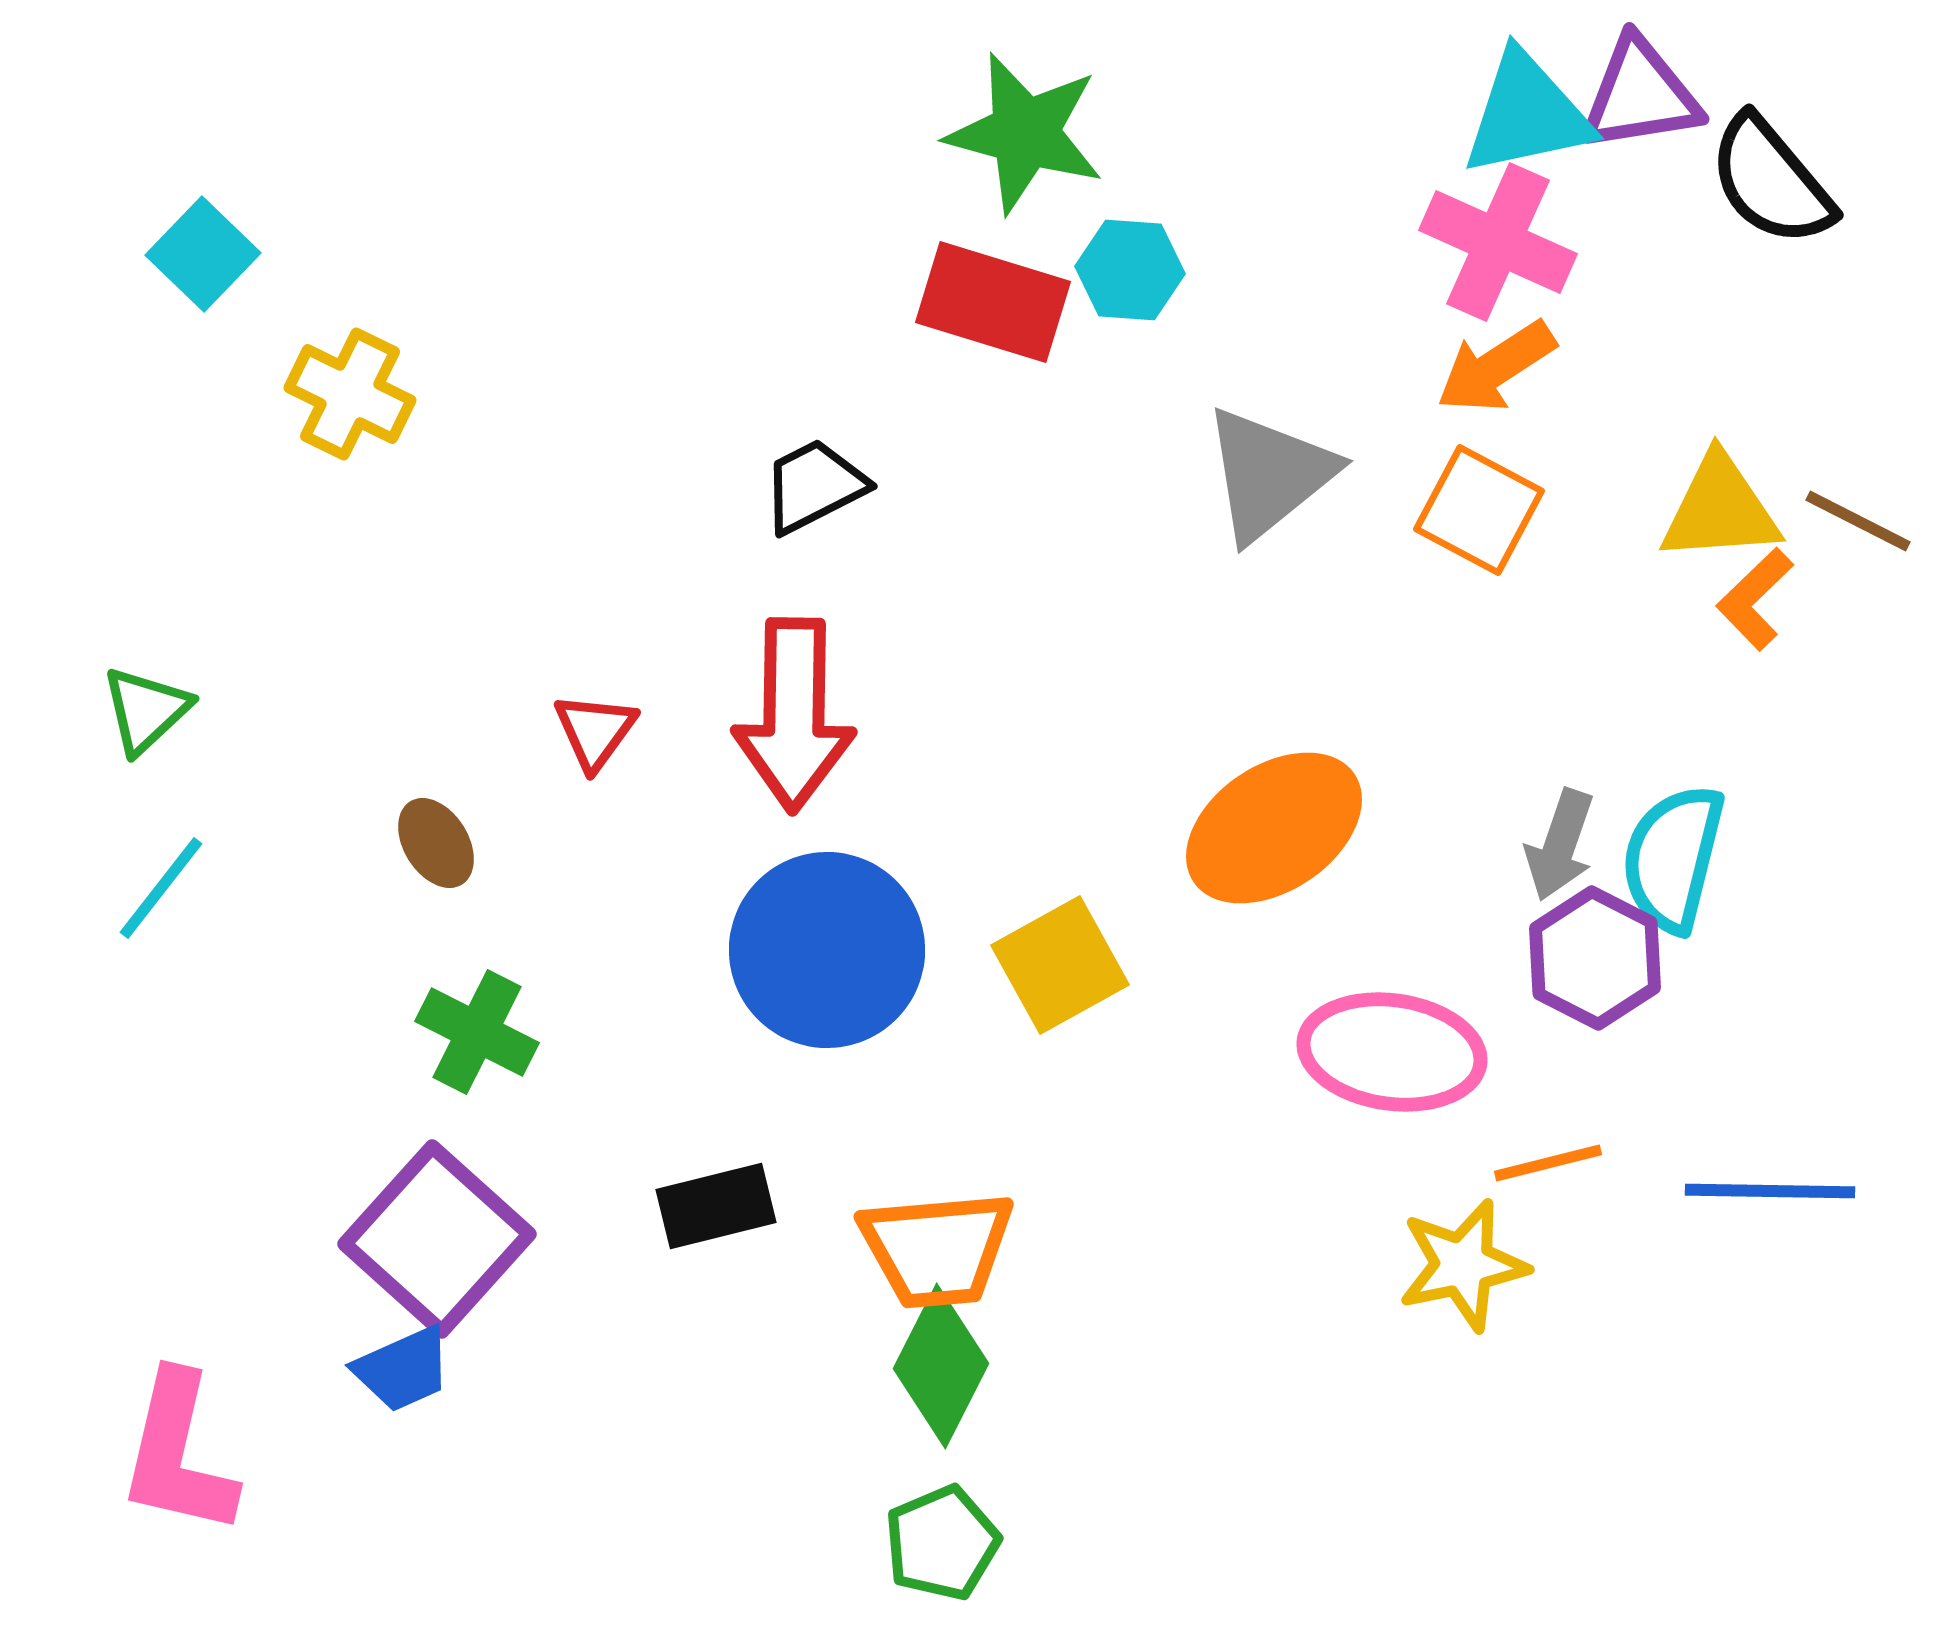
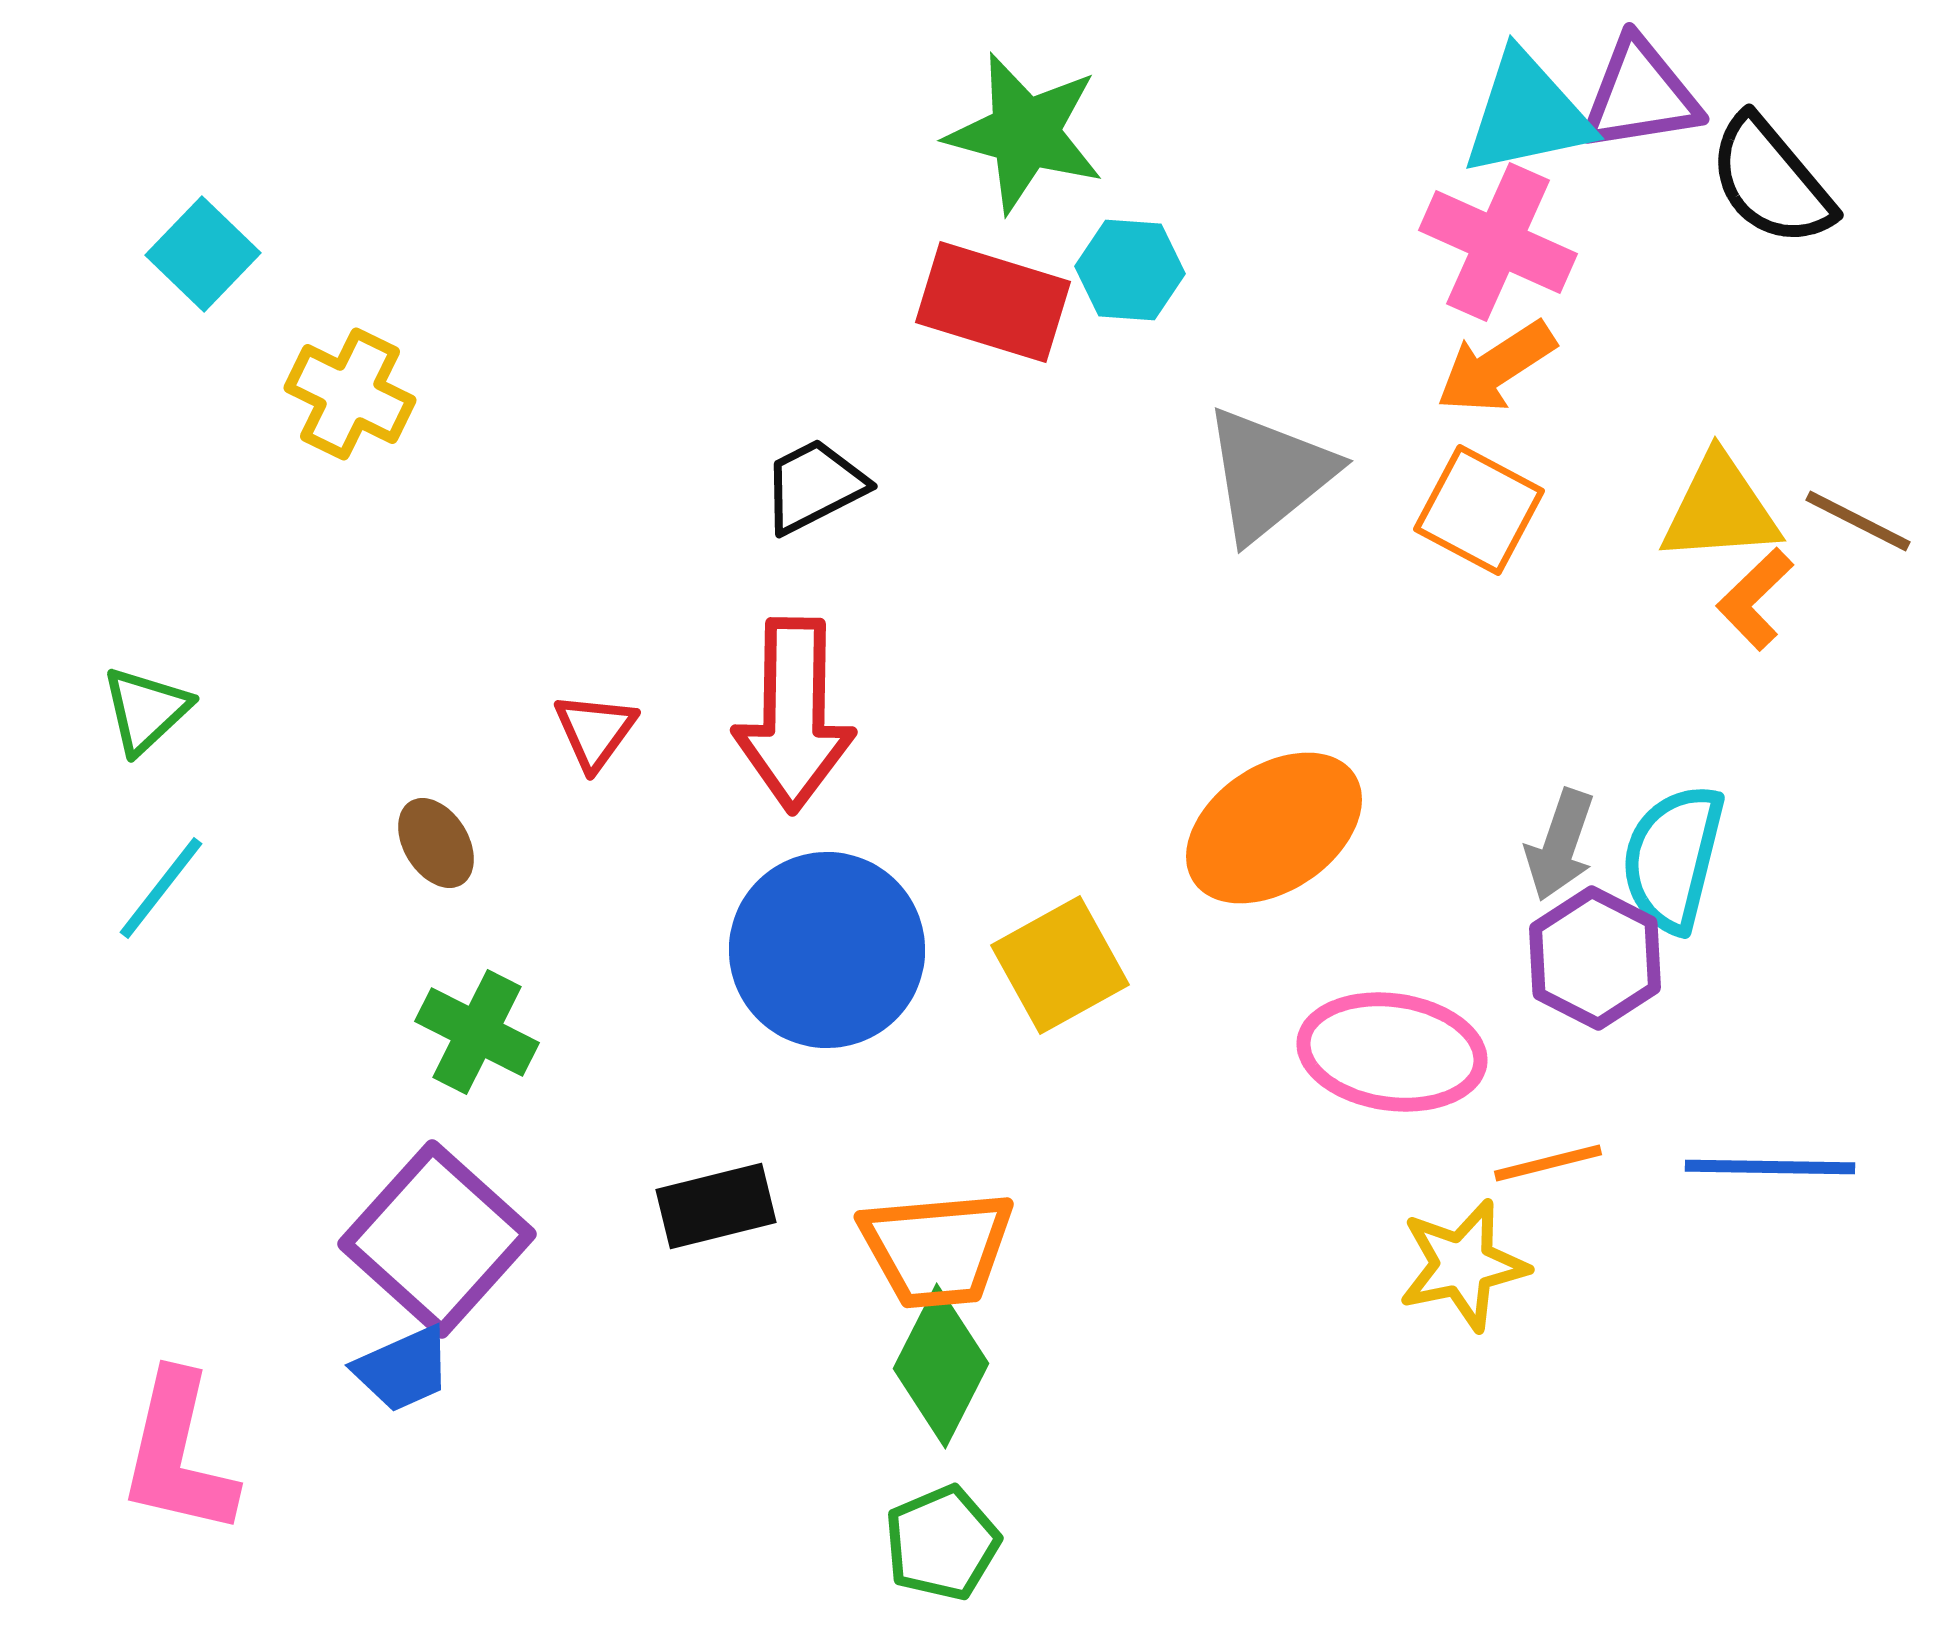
blue line: moved 24 px up
